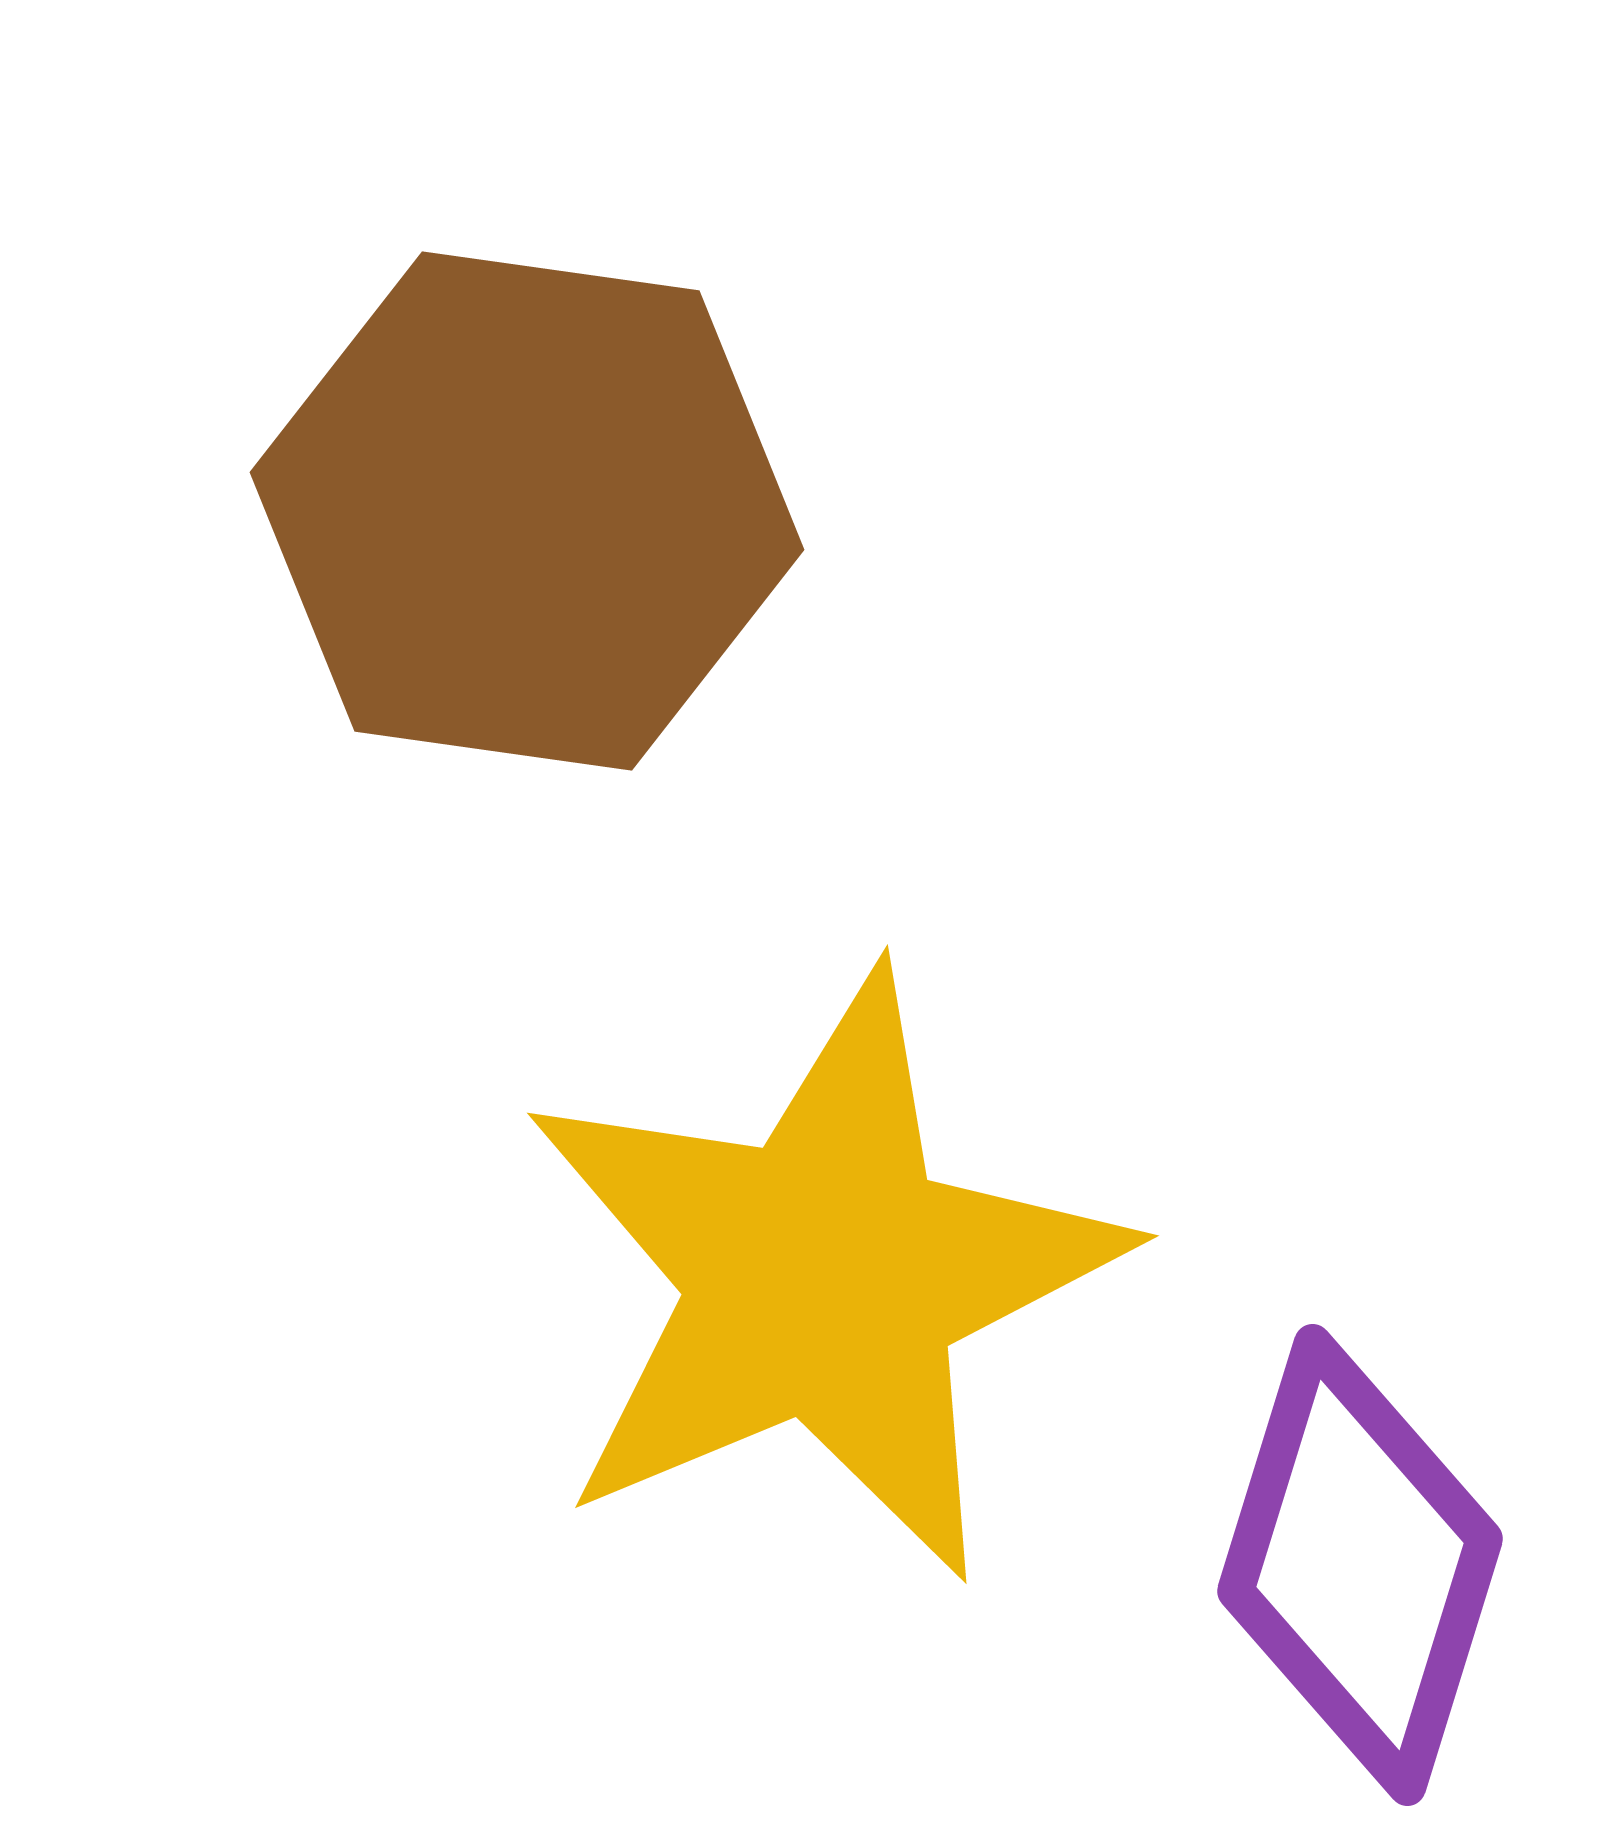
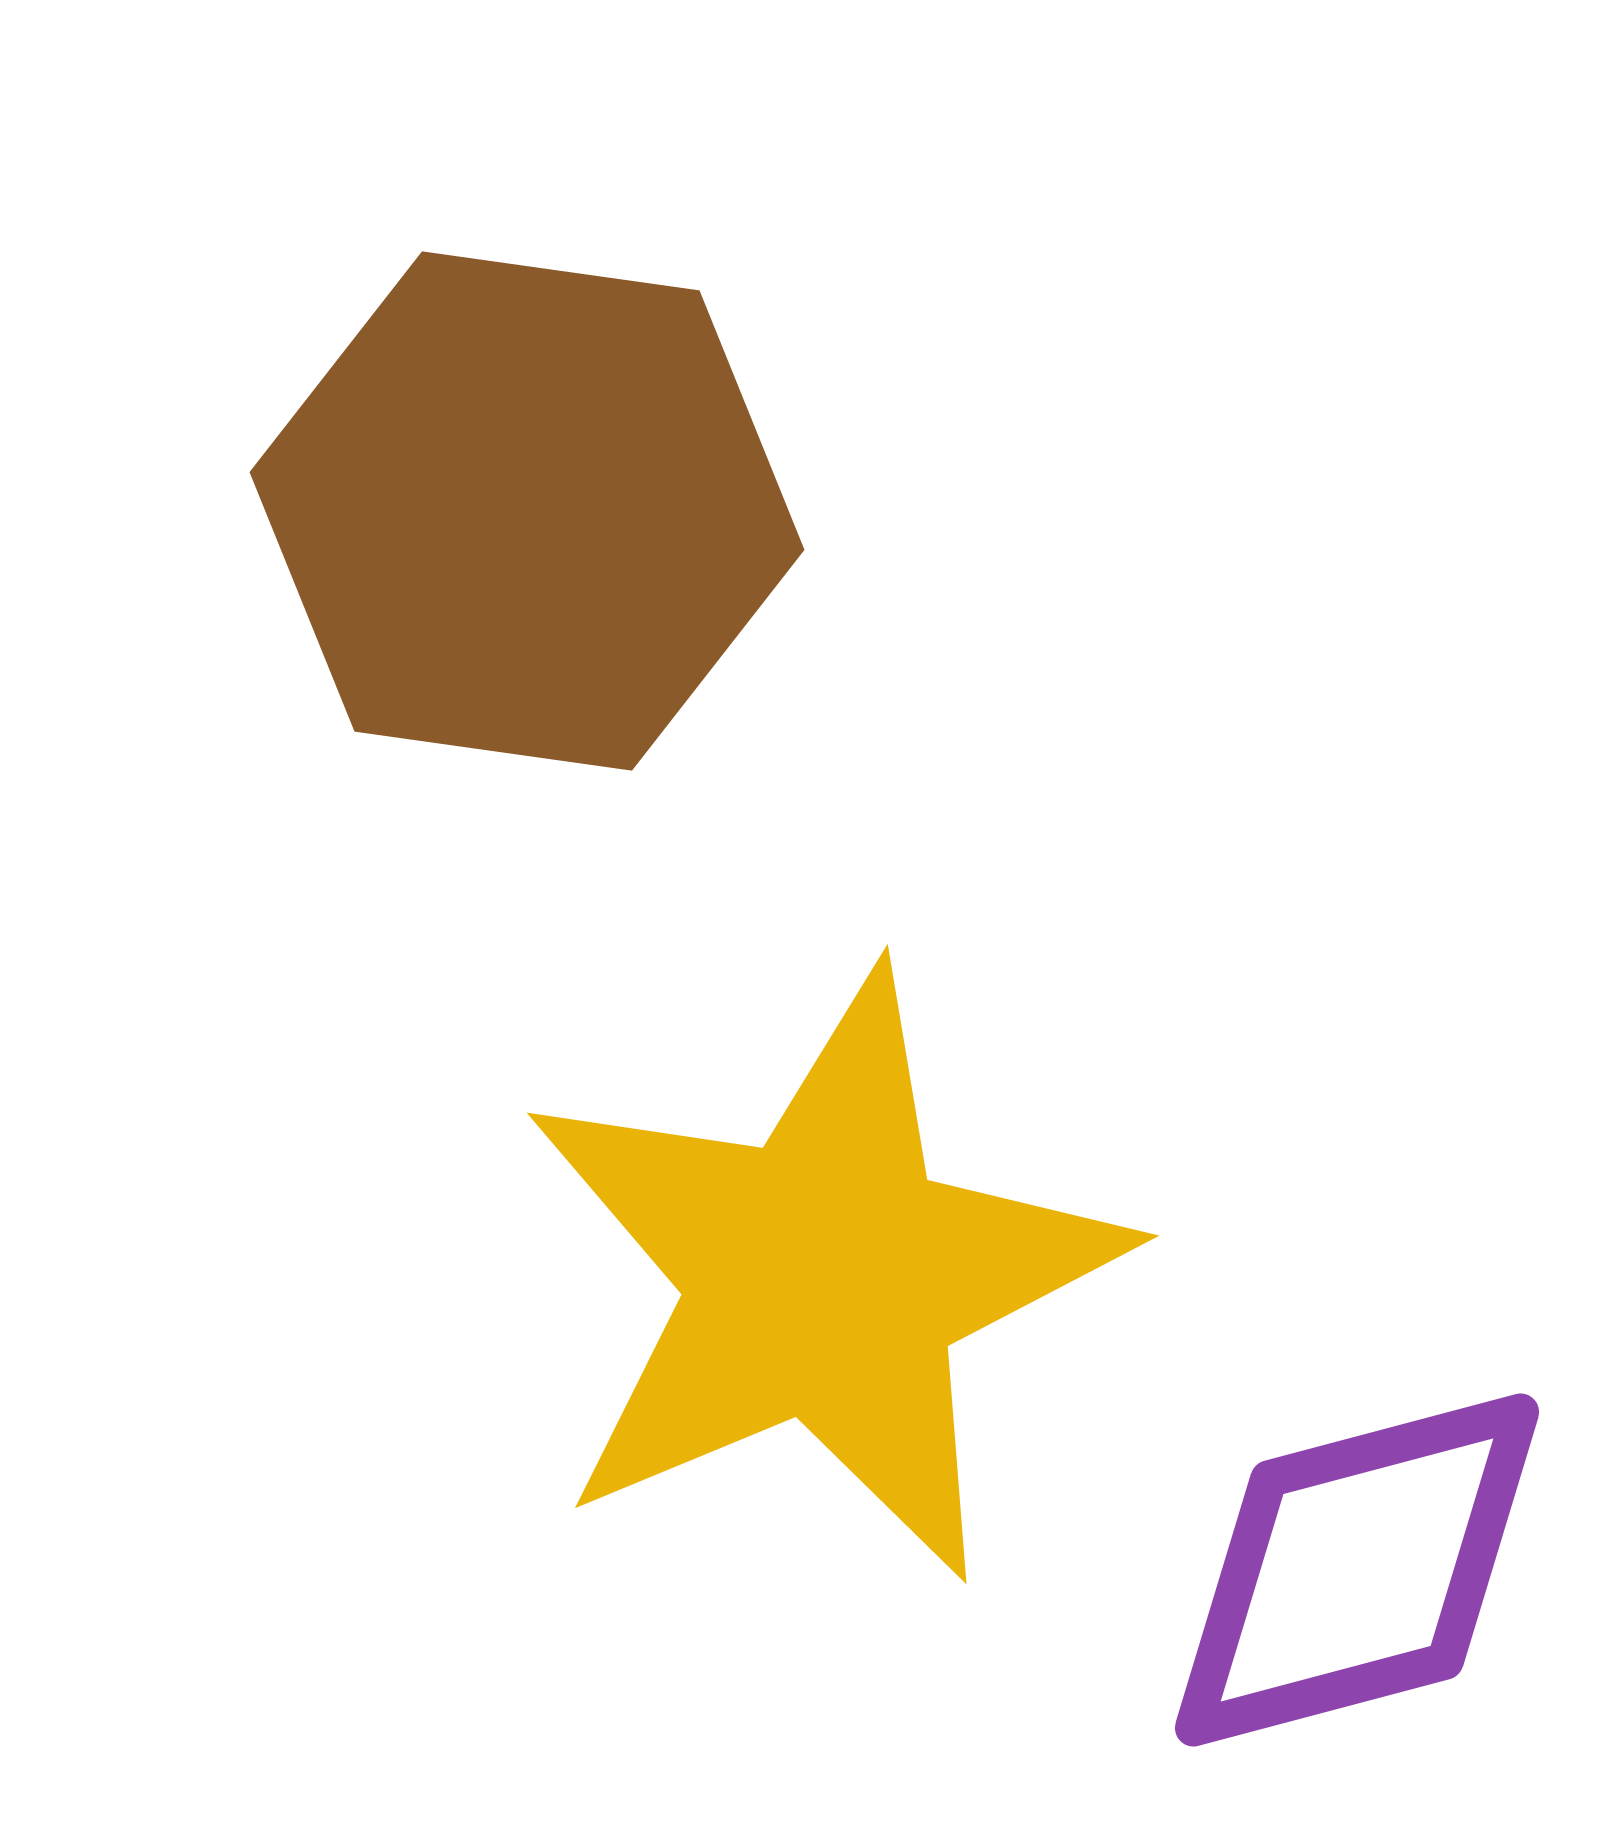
purple diamond: moved 3 px left, 5 px down; rotated 58 degrees clockwise
